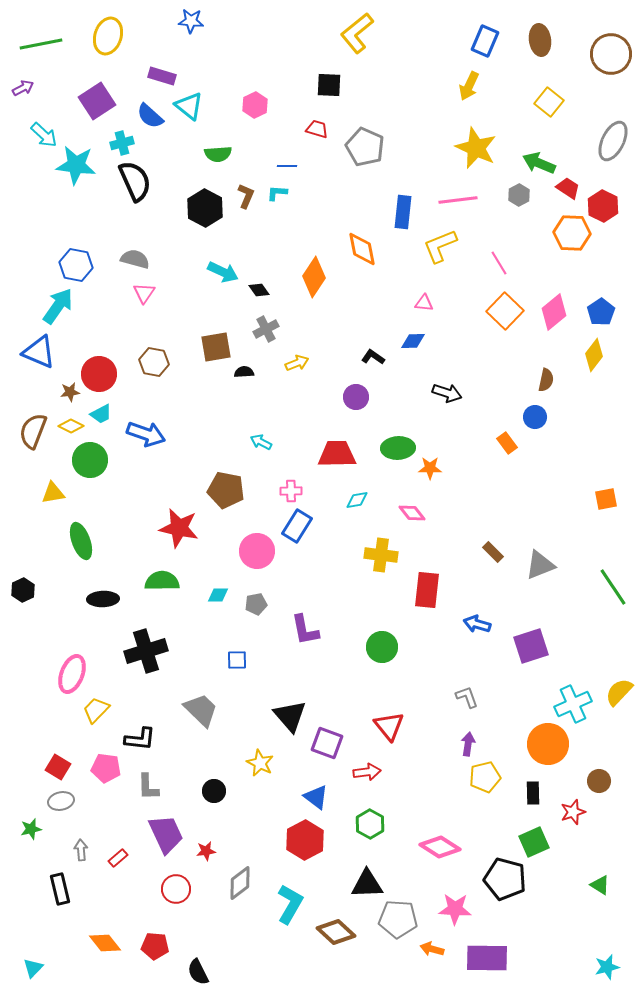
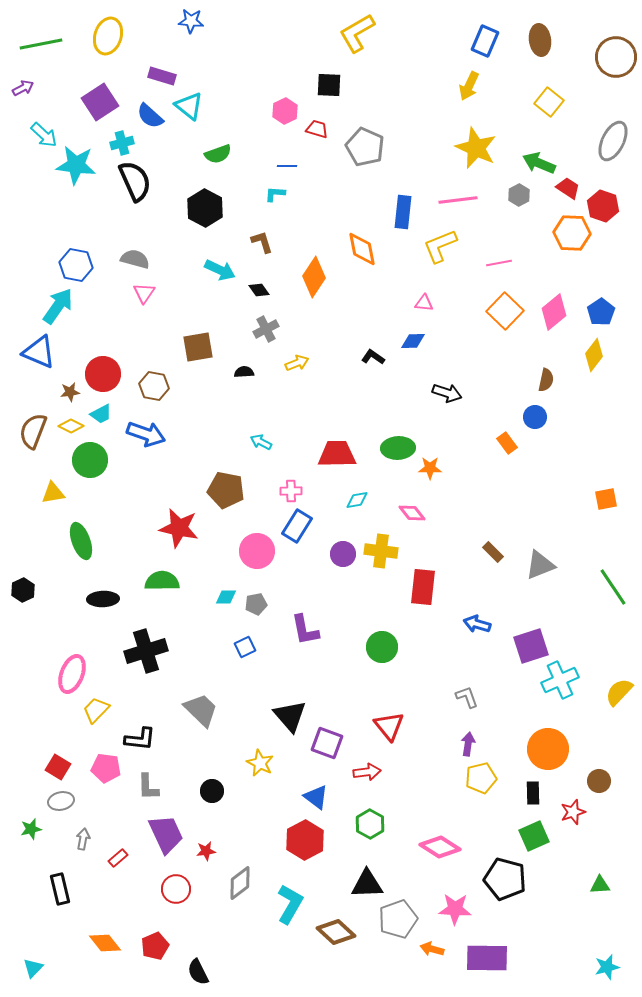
yellow L-shape at (357, 33): rotated 9 degrees clockwise
brown circle at (611, 54): moved 5 px right, 3 px down
purple square at (97, 101): moved 3 px right, 1 px down
pink hexagon at (255, 105): moved 30 px right, 6 px down
green semicircle at (218, 154): rotated 16 degrees counterclockwise
cyan L-shape at (277, 193): moved 2 px left, 1 px down
brown L-shape at (246, 196): moved 16 px right, 46 px down; rotated 40 degrees counterclockwise
red hexagon at (603, 206): rotated 8 degrees counterclockwise
pink line at (499, 263): rotated 70 degrees counterclockwise
cyan arrow at (223, 272): moved 3 px left, 2 px up
brown square at (216, 347): moved 18 px left
brown hexagon at (154, 362): moved 24 px down
red circle at (99, 374): moved 4 px right
purple circle at (356, 397): moved 13 px left, 157 px down
yellow cross at (381, 555): moved 4 px up
red rectangle at (427, 590): moved 4 px left, 3 px up
cyan diamond at (218, 595): moved 8 px right, 2 px down
blue square at (237, 660): moved 8 px right, 13 px up; rotated 25 degrees counterclockwise
cyan cross at (573, 704): moved 13 px left, 24 px up
orange circle at (548, 744): moved 5 px down
yellow pentagon at (485, 777): moved 4 px left, 1 px down
black circle at (214, 791): moved 2 px left
green square at (534, 842): moved 6 px up
gray arrow at (81, 850): moved 2 px right, 11 px up; rotated 15 degrees clockwise
green triangle at (600, 885): rotated 35 degrees counterclockwise
gray pentagon at (398, 919): rotated 24 degrees counterclockwise
red pentagon at (155, 946): rotated 28 degrees counterclockwise
